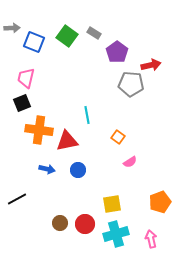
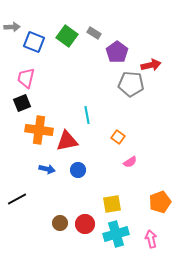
gray arrow: moved 1 px up
